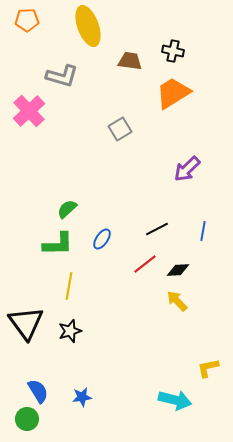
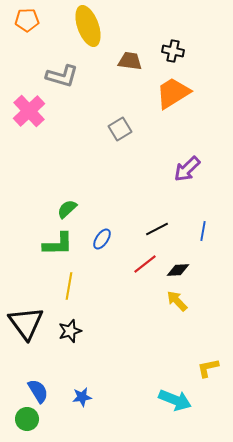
cyan arrow: rotated 8 degrees clockwise
